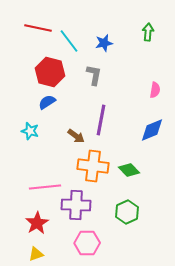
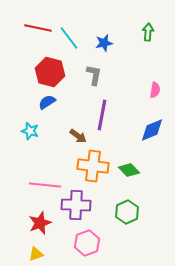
cyan line: moved 3 px up
purple line: moved 1 px right, 5 px up
brown arrow: moved 2 px right
pink line: moved 2 px up; rotated 12 degrees clockwise
red star: moved 3 px right; rotated 10 degrees clockwise
pink hexagon: rotated 20 degrees counterclockwise
